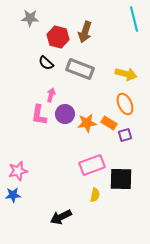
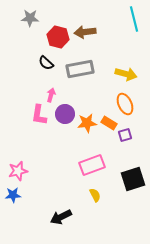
brown arrow: rotated 65 degrees clockwise
gray rectangle: rotated 32 degrees counterclockwise
black square: moved 12 px right; rotated 20 degrees counterclockwise
yellow semicircle: rotated 40 degrees counterclockwise
